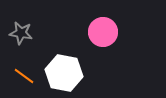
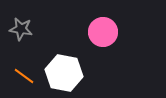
gray star: moved 4 px up
